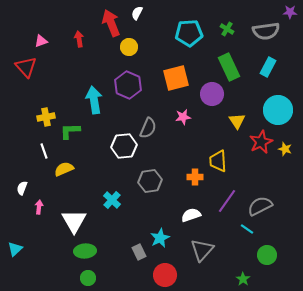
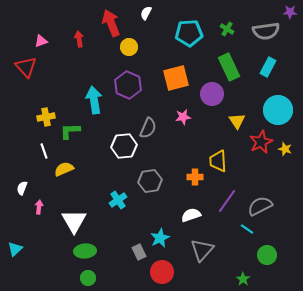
white semicircle at (137, 13): moved 9 px right
cyan cross at (112, 200): moved 6 px right; rotated 12 degrees clockwise
red circle at (165, 275): moved 3 px left, 3 px up
